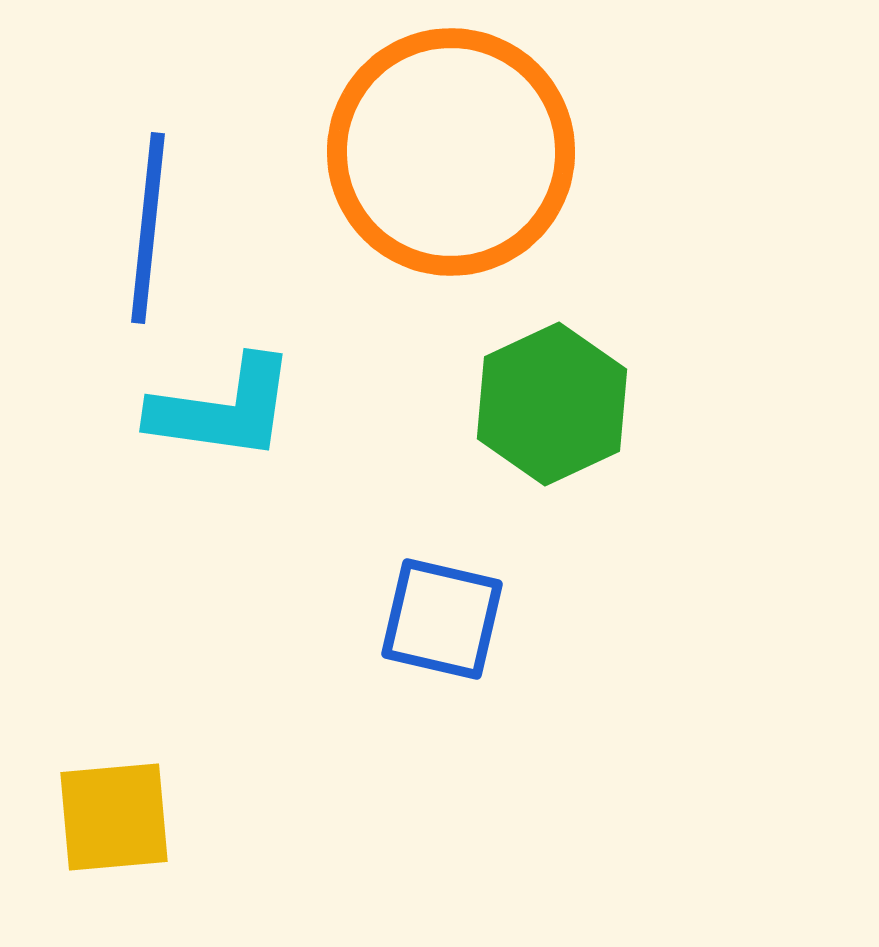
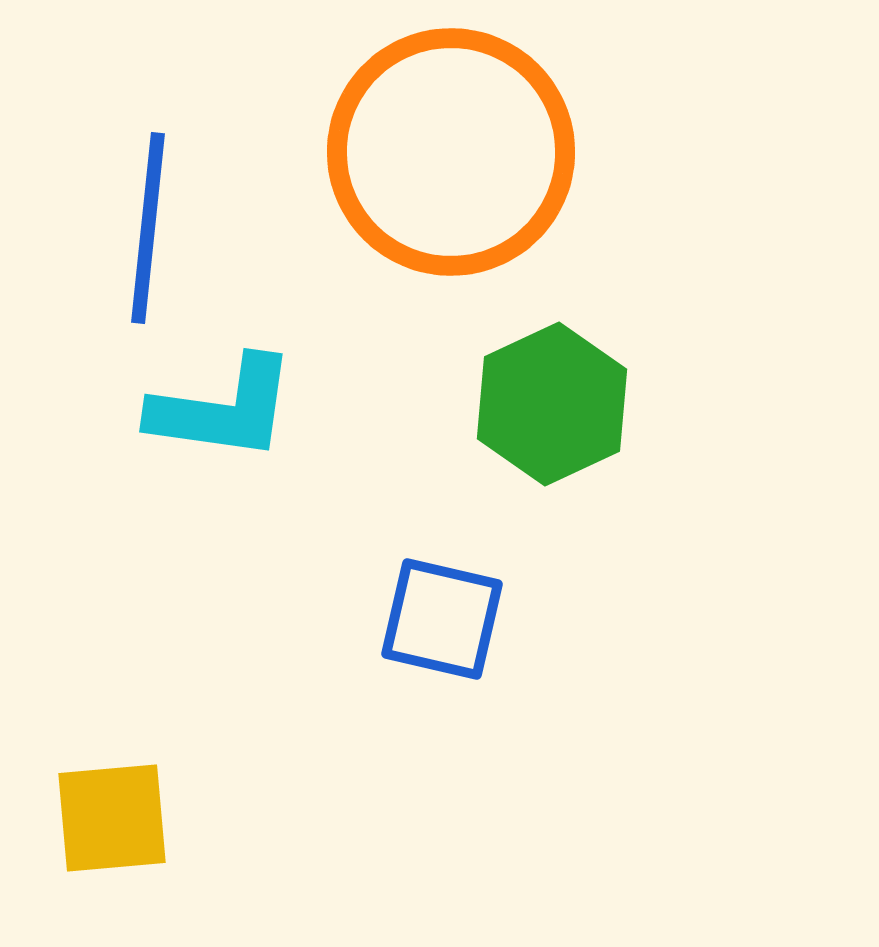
yellow square: moved 2 px left, 1 px down
